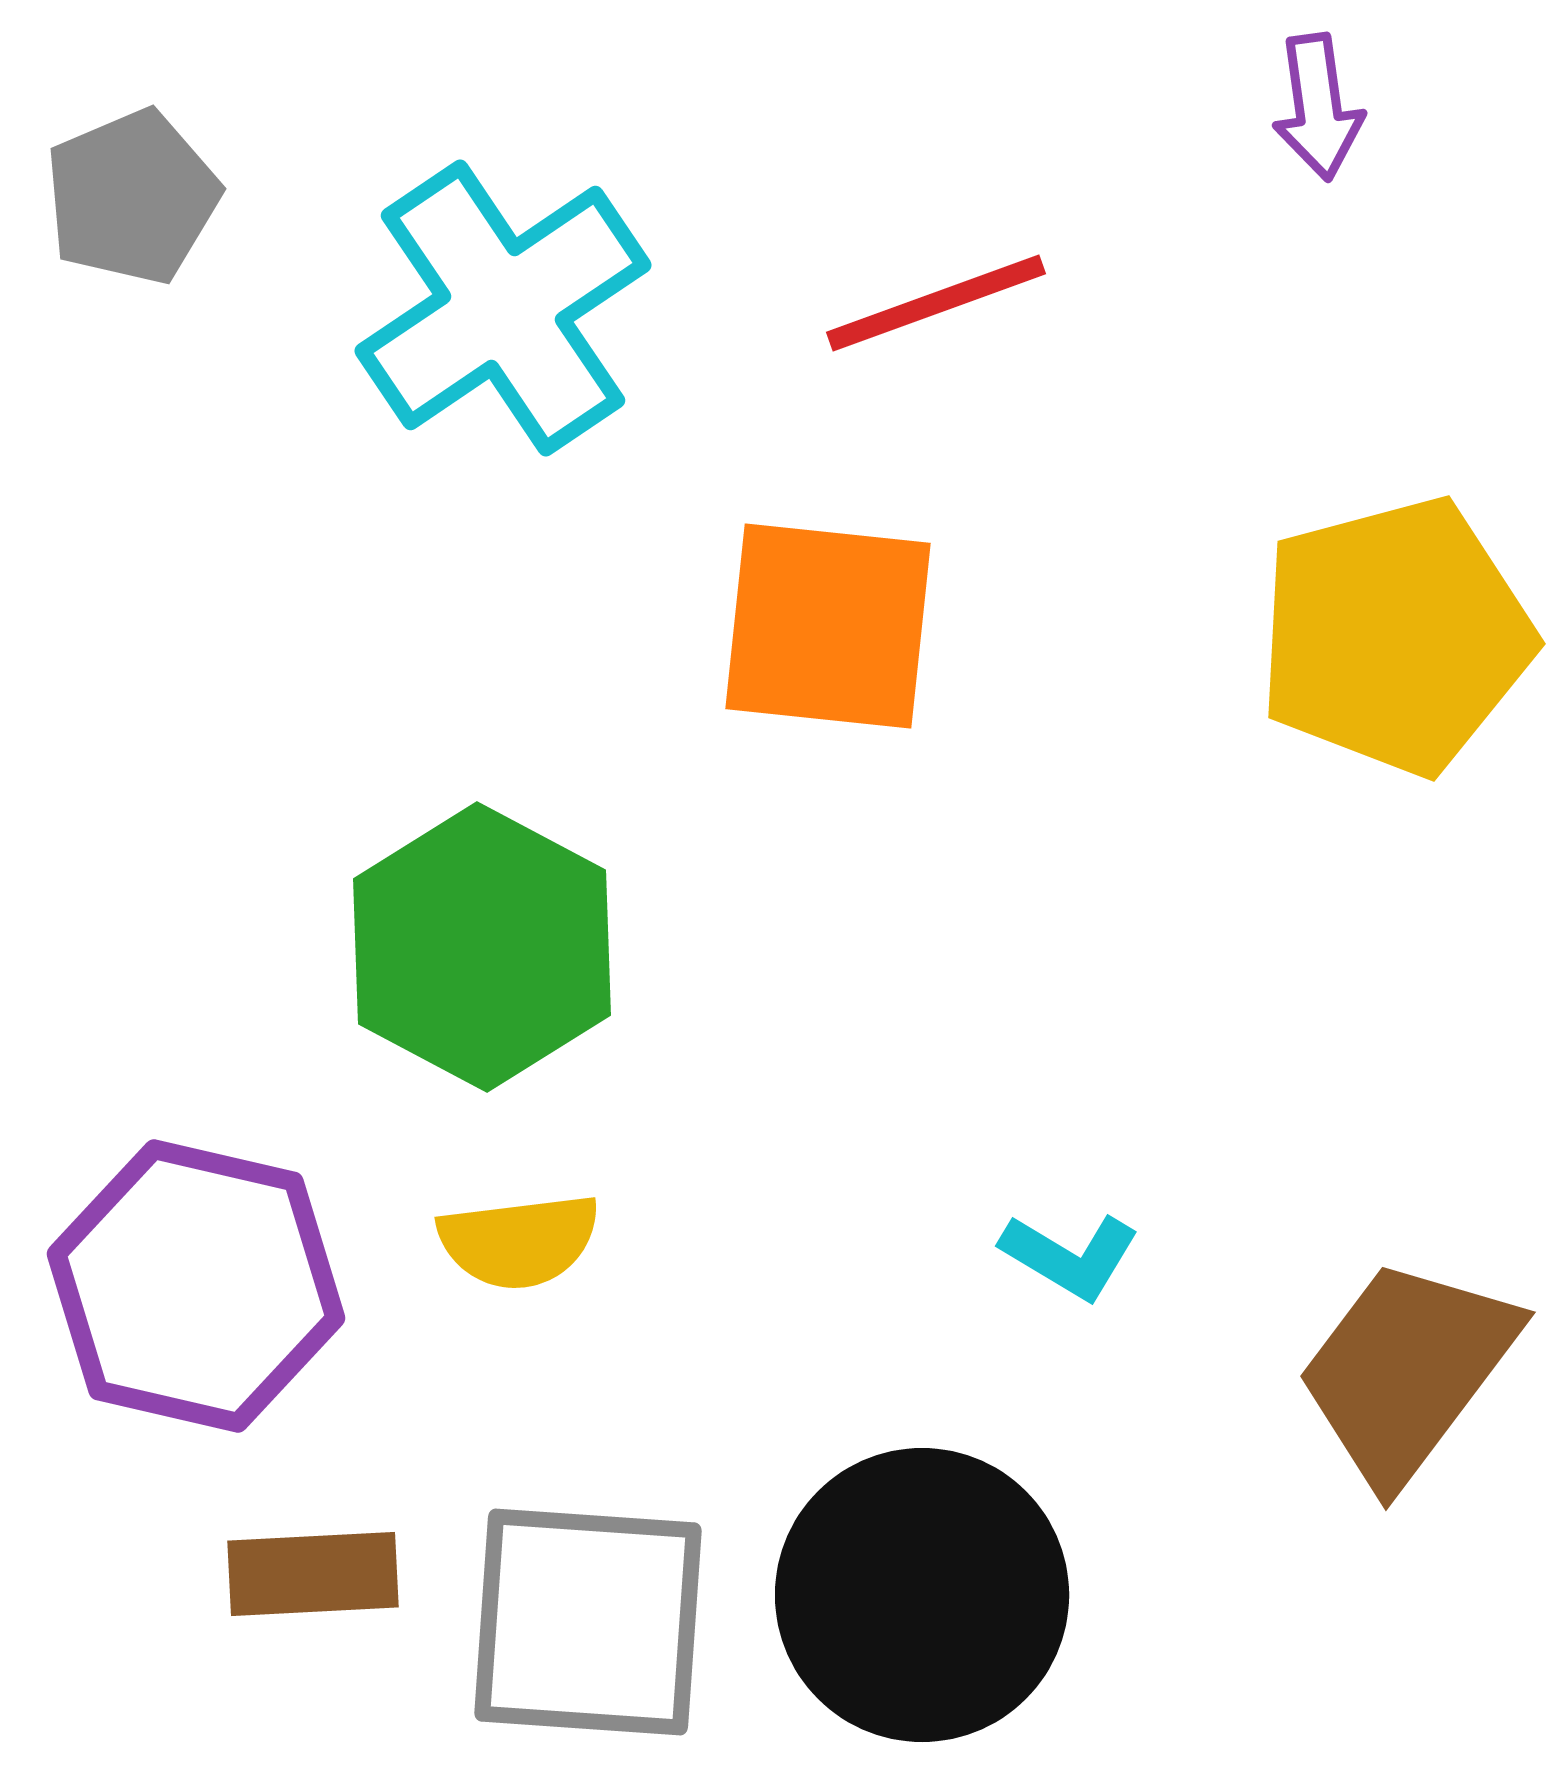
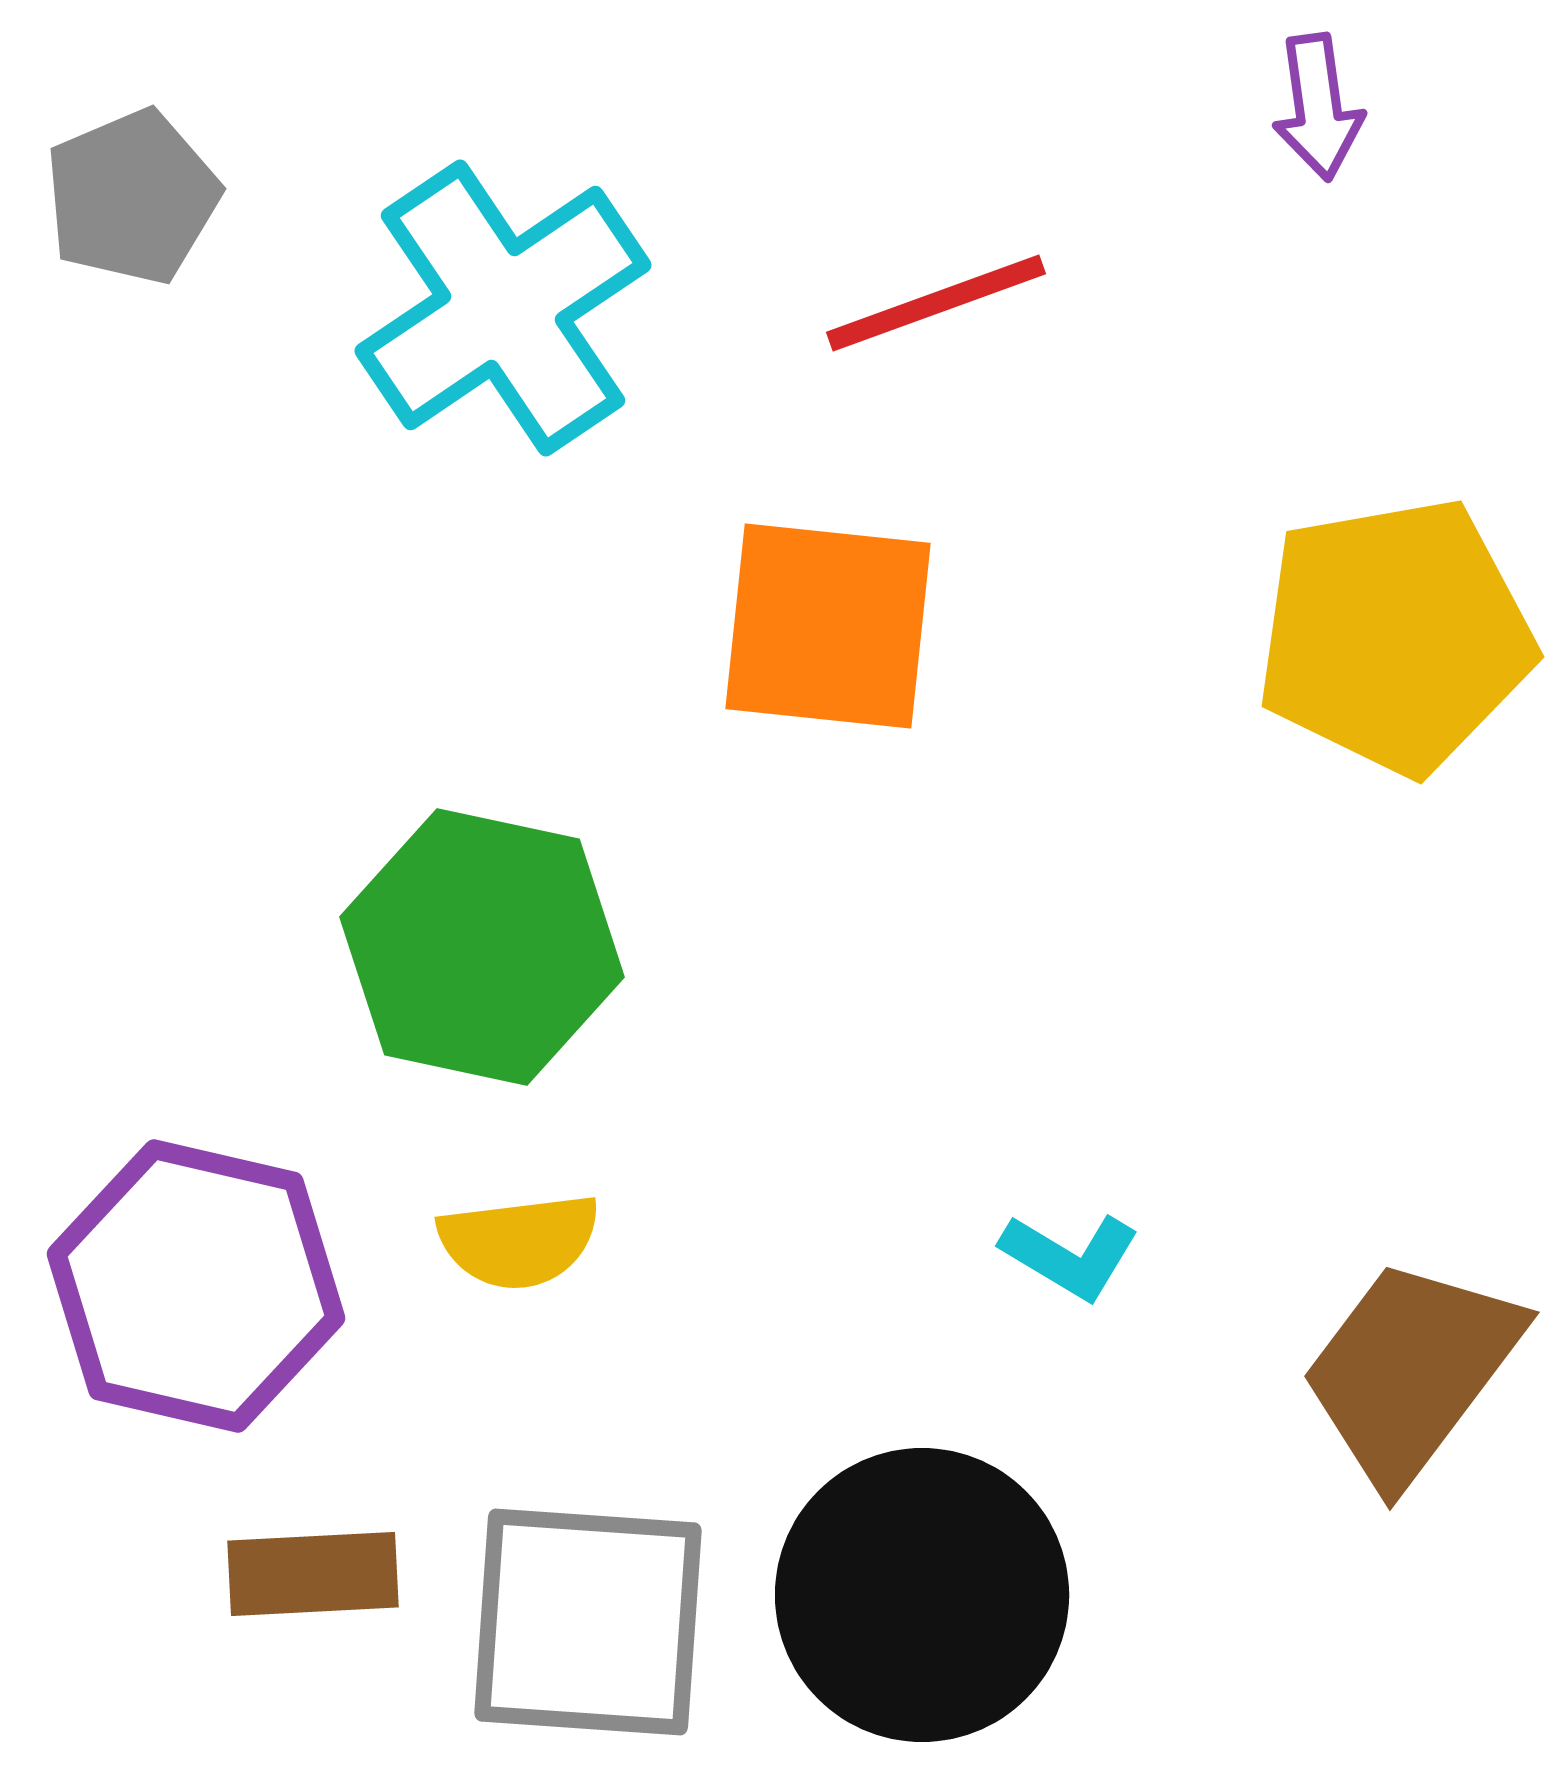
yellow pentagon: rotated 5 degrees clockwise
green hexagon: rotated 16 degrees counterclockwise
brown trapezoid: moved 4 px right
